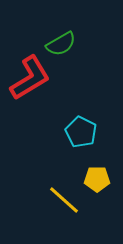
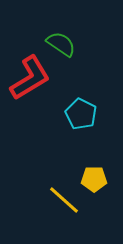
green semicircle: rotated 116 degrees counterclockwise
cyan pentagon: moved 18 px up
yellow pentagon: moved 3 px left
